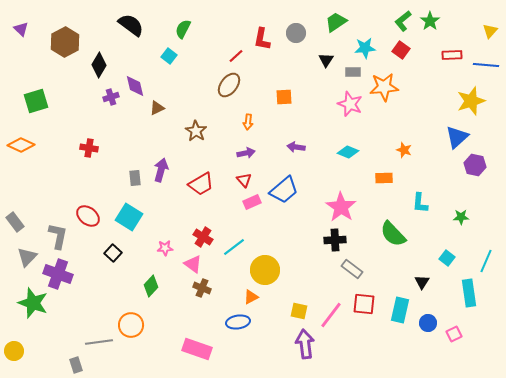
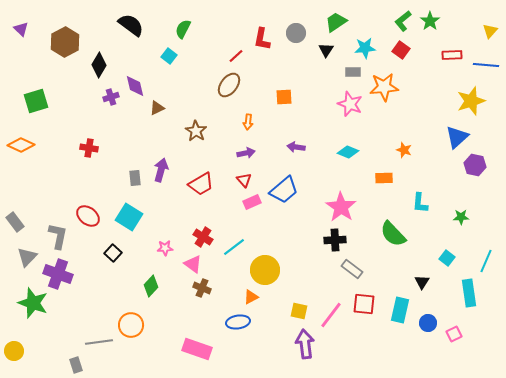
black triangle at (326, 60): moved 10 px up
